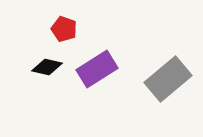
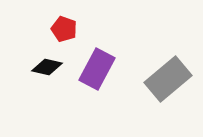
purple rectangle: rotated 30 degrees counterclockwise
